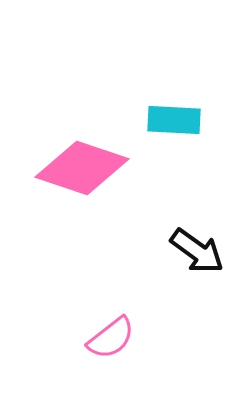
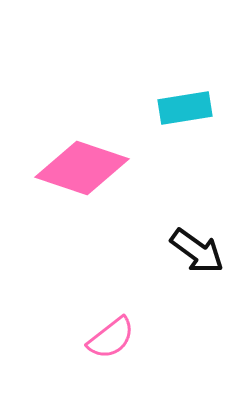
cyan rectangle: moved 11 px right, 12 px up; rotated 12 degrees counterclockwise
